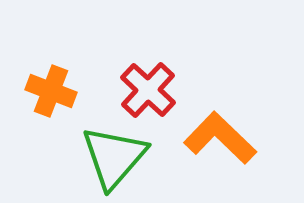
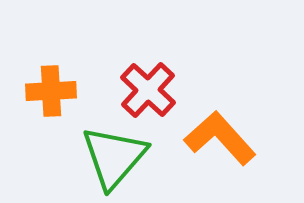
orange cross: rotated 24 degrees counterclockwise
orange L-shape: rotated 4 degrees clockwise
